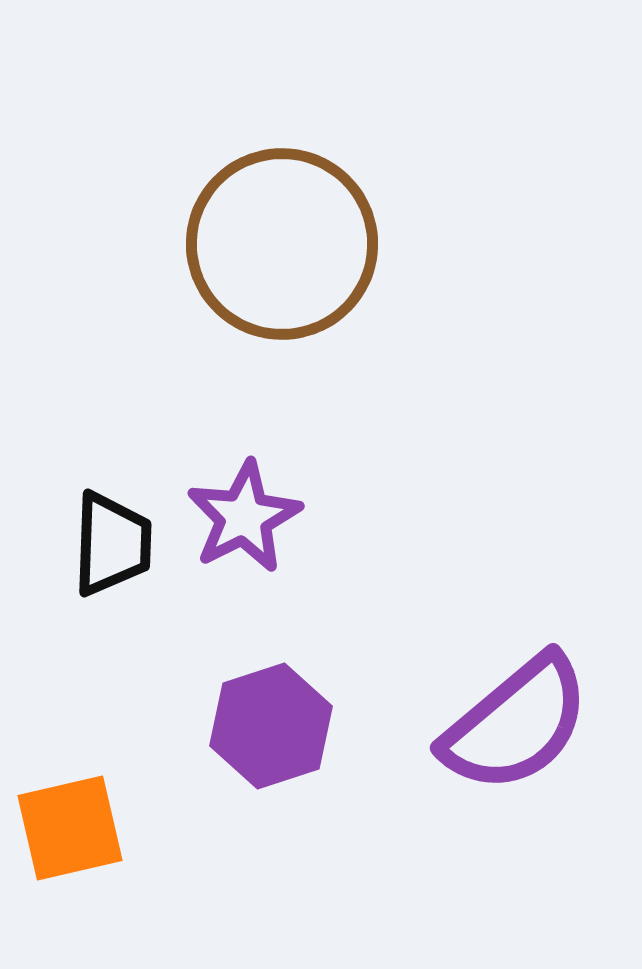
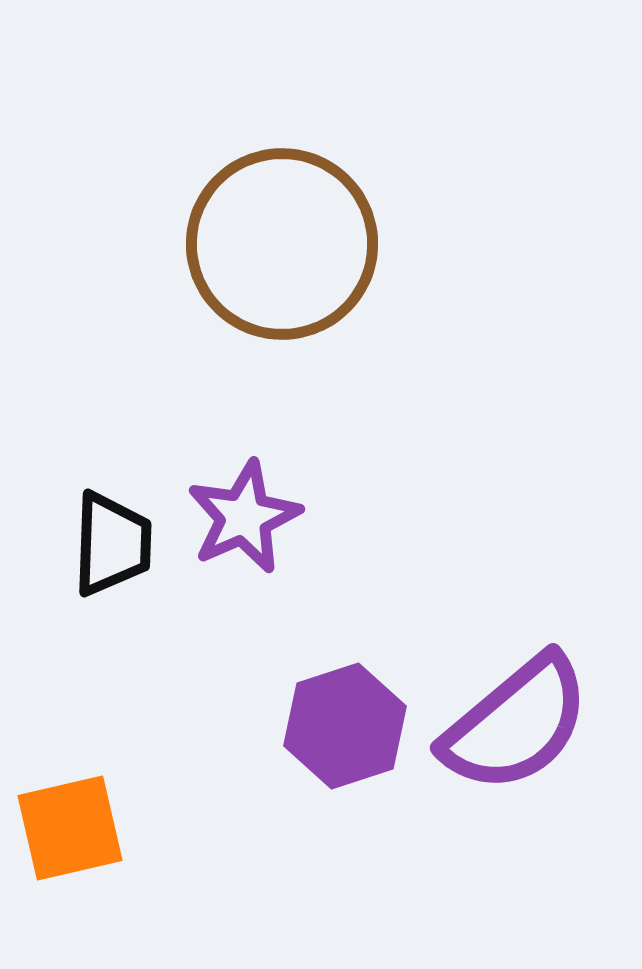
purple star: rotated 3 degrees clockwise
purple hexagon: moved 74 px right
